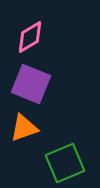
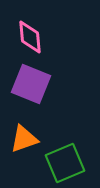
pink diamond: rotated 64 degrees counterclockwise
orange triangle: moved 11 px down
